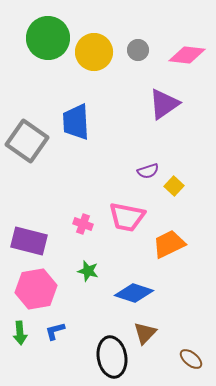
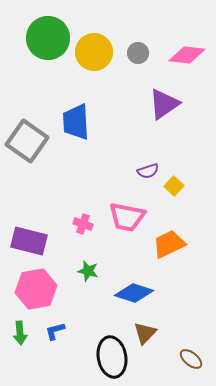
gray circle: moved 3 px down
